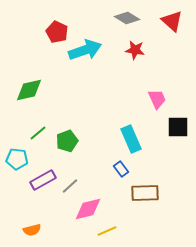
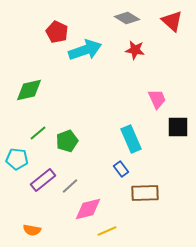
purple rectangle: rotated 10 degrees counterclockwise
orange semicircle: rotated 24 degrees clockwise
